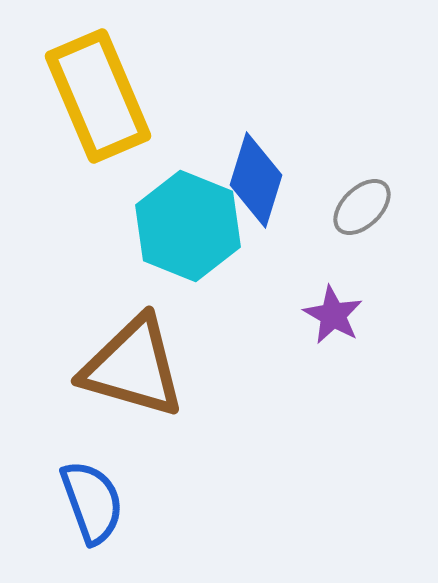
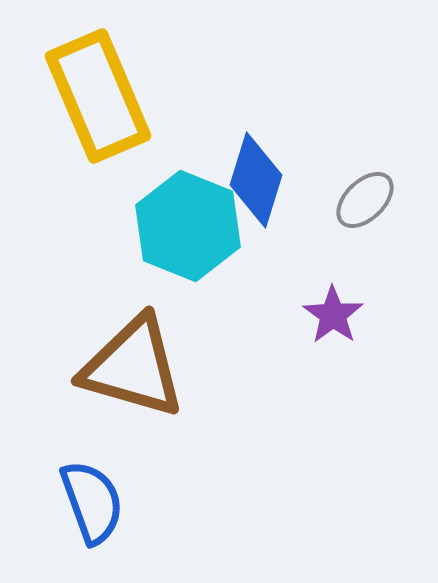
gray ellipse: moved 3 px right, 7 px up
purple star: rotated 6 degrees clockwise
